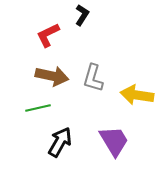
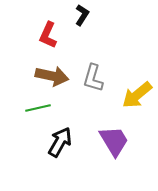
red L-shape: rotated 40 degrees counterclockwise
yellow arrow: rotated 48 degrees counterclockwise
